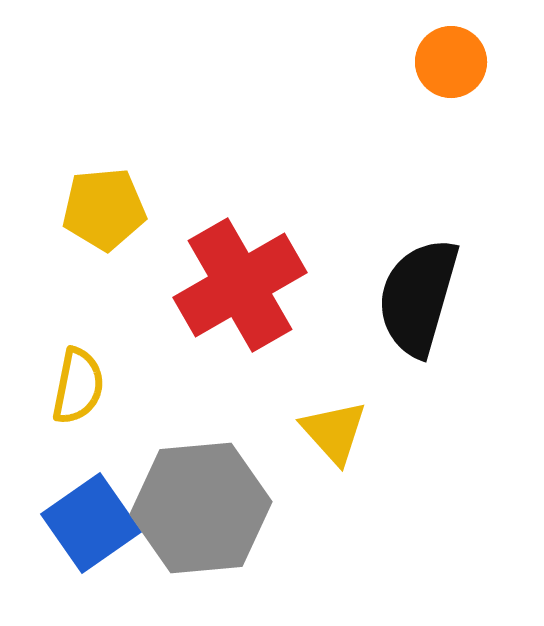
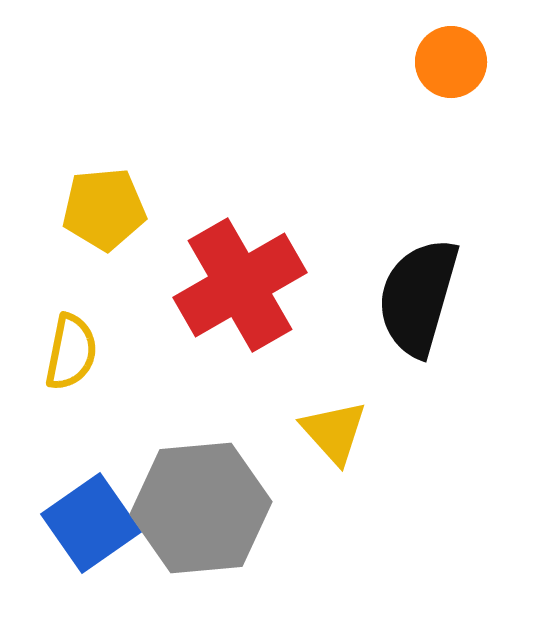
yellow semicircle: moved 7 px left, 34 px up
